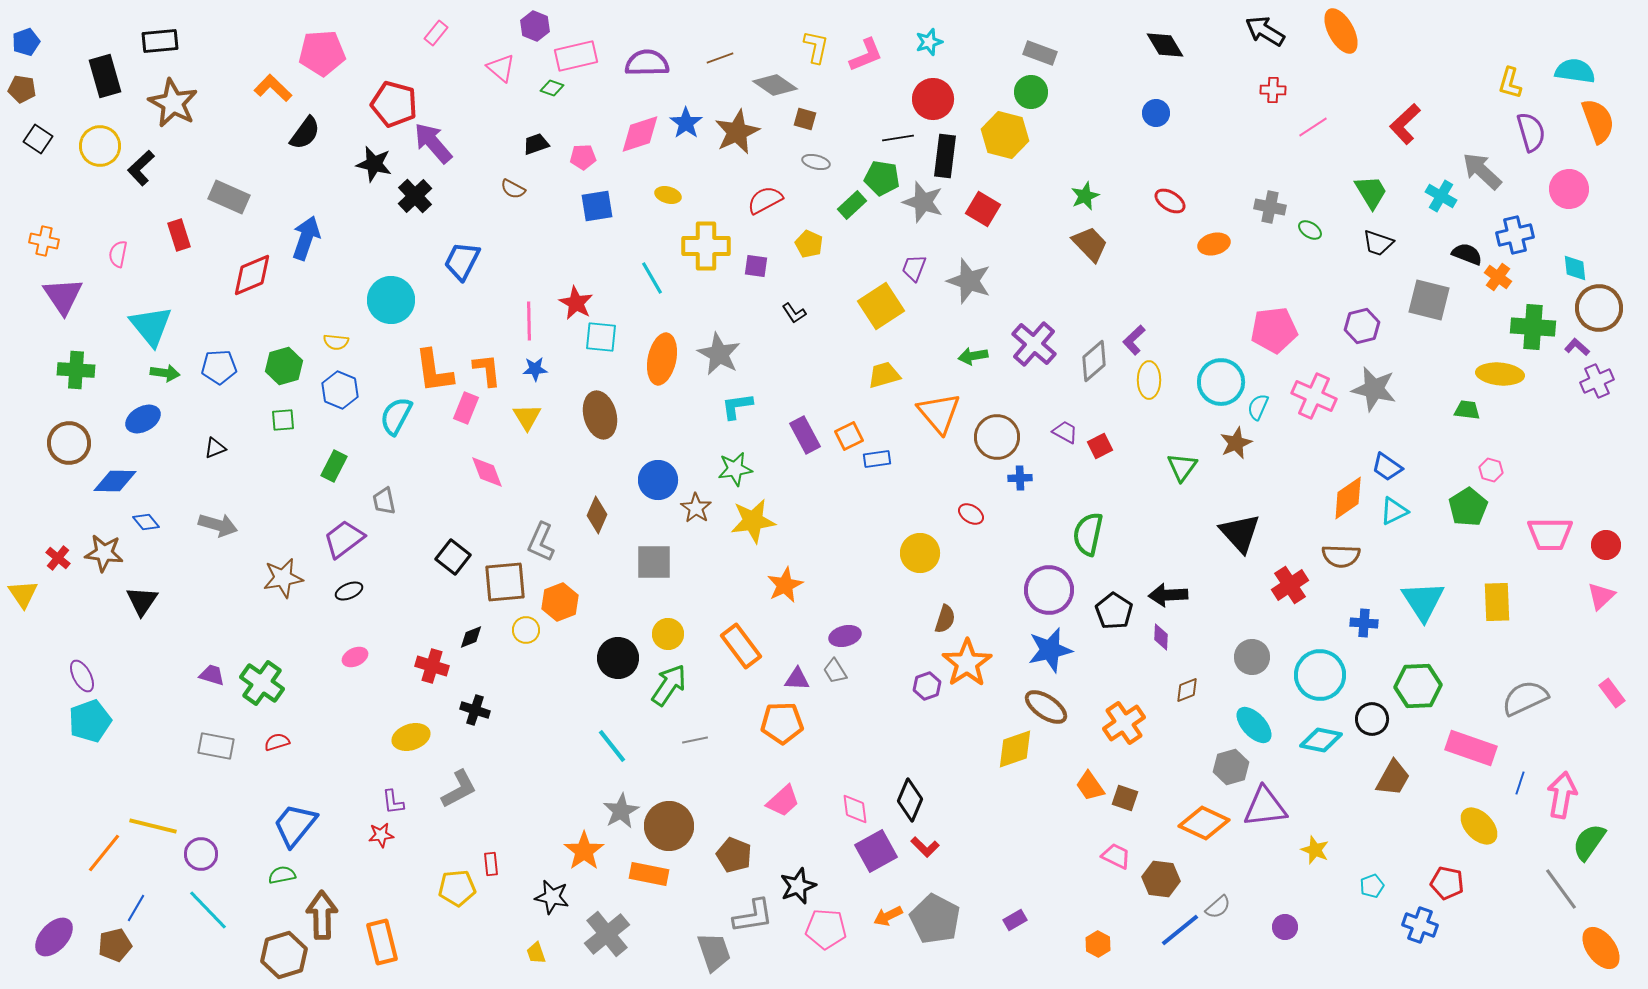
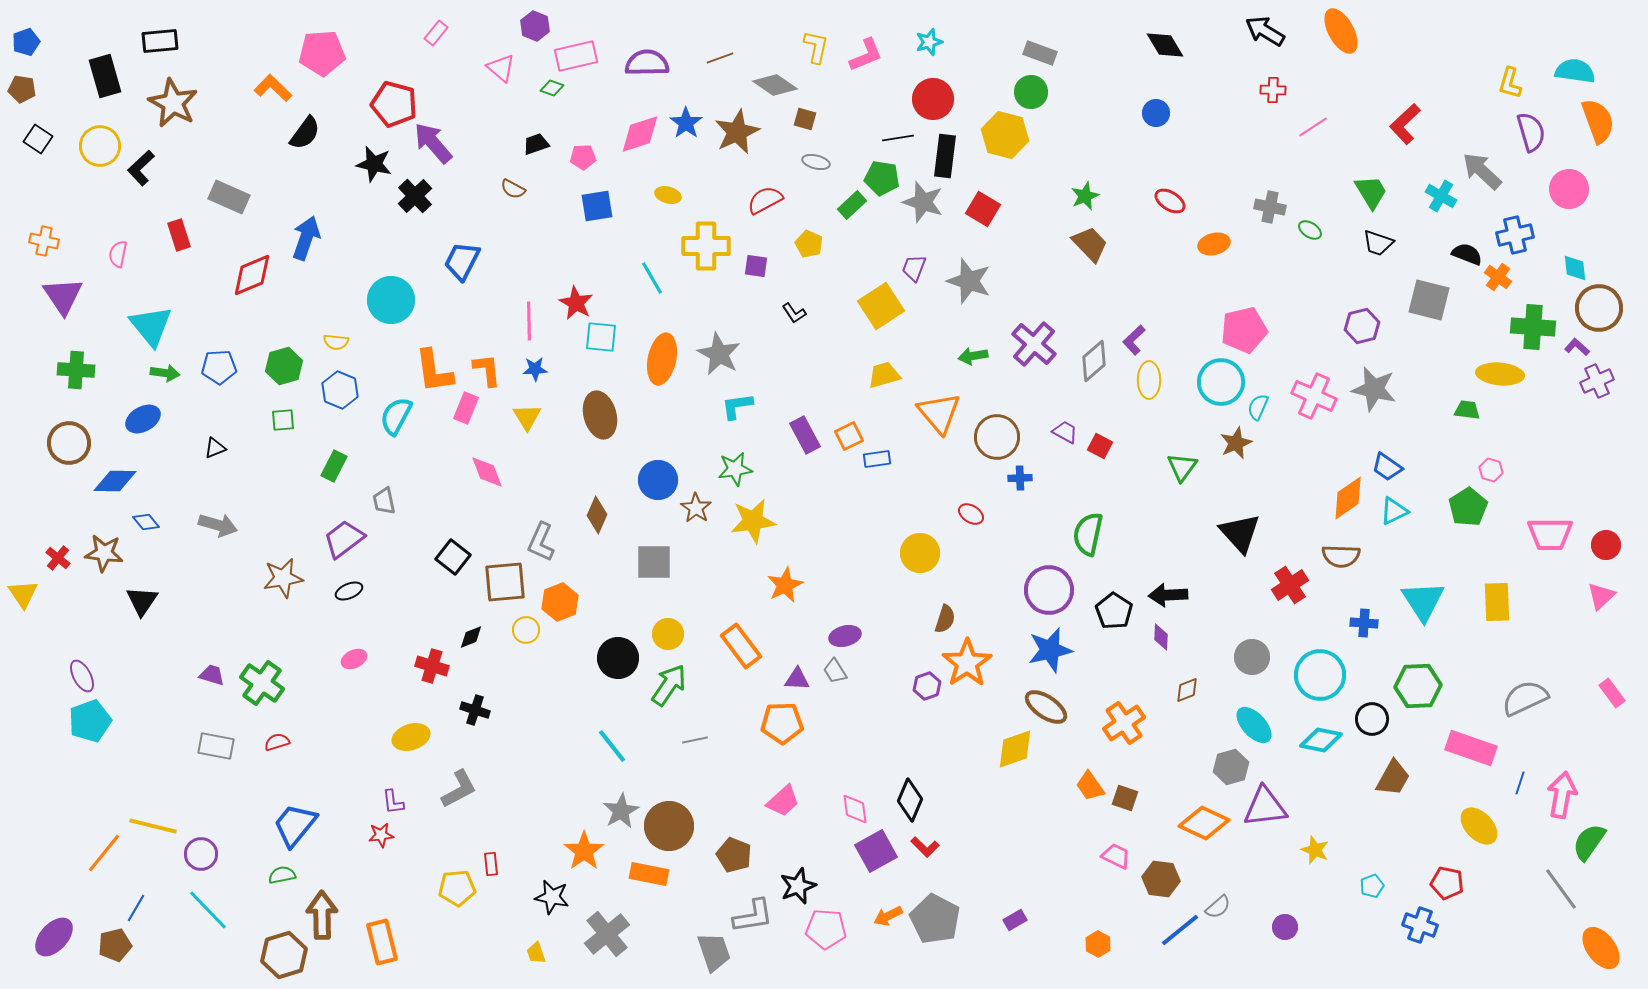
pink pentagon at (1274, 330): moved 30 px left; rotated 6 degrees counterclockwise
red square at (1100, 446): rotated 35 degrees counterclockwise
pink ellipse at (355, 657): moved 1 px left, 2 px down
